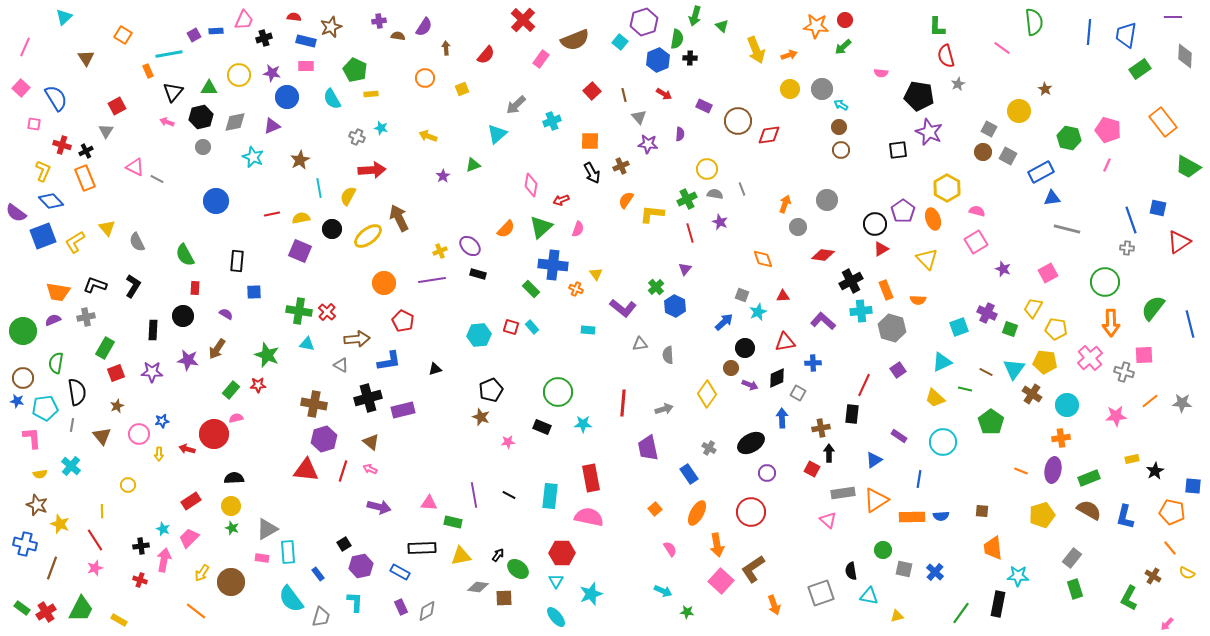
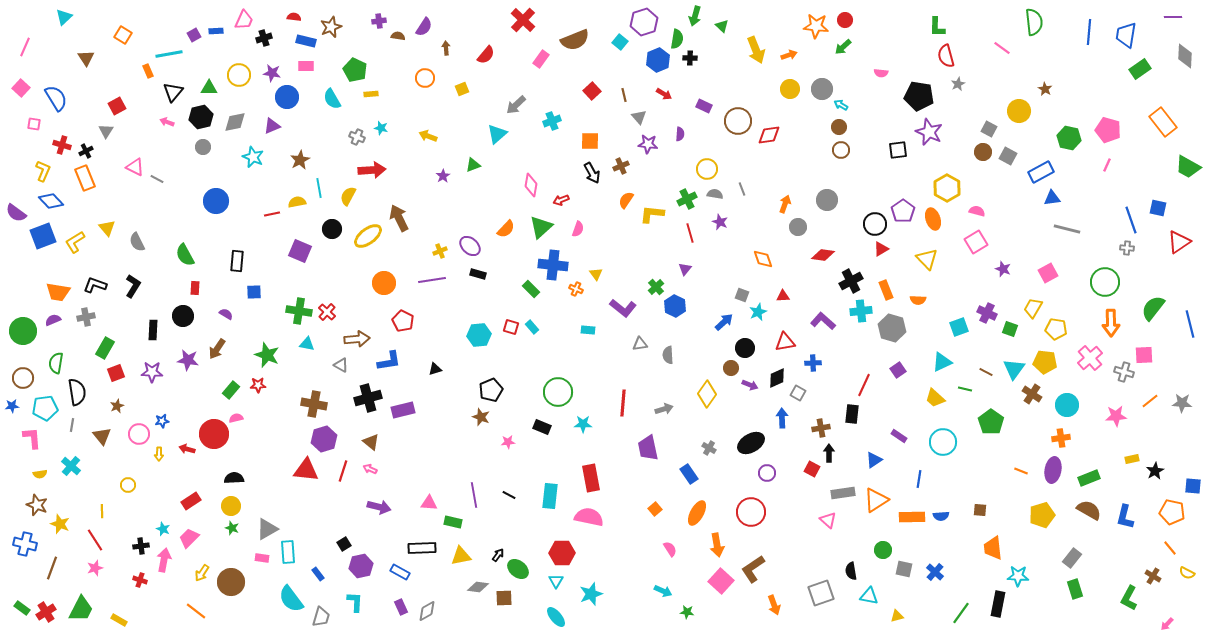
yellow semicircle at (301, 218): moved 4 px left, 16 px up
blue star at (17, 401): moved 5 px left, 5 px down; rotated 16 degrees counterclockwise
brown square at (982, 511): moved 2 px left, 1 px up
